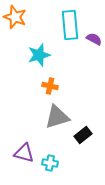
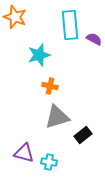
cyan cross: moved 1 px left, 1 px up
